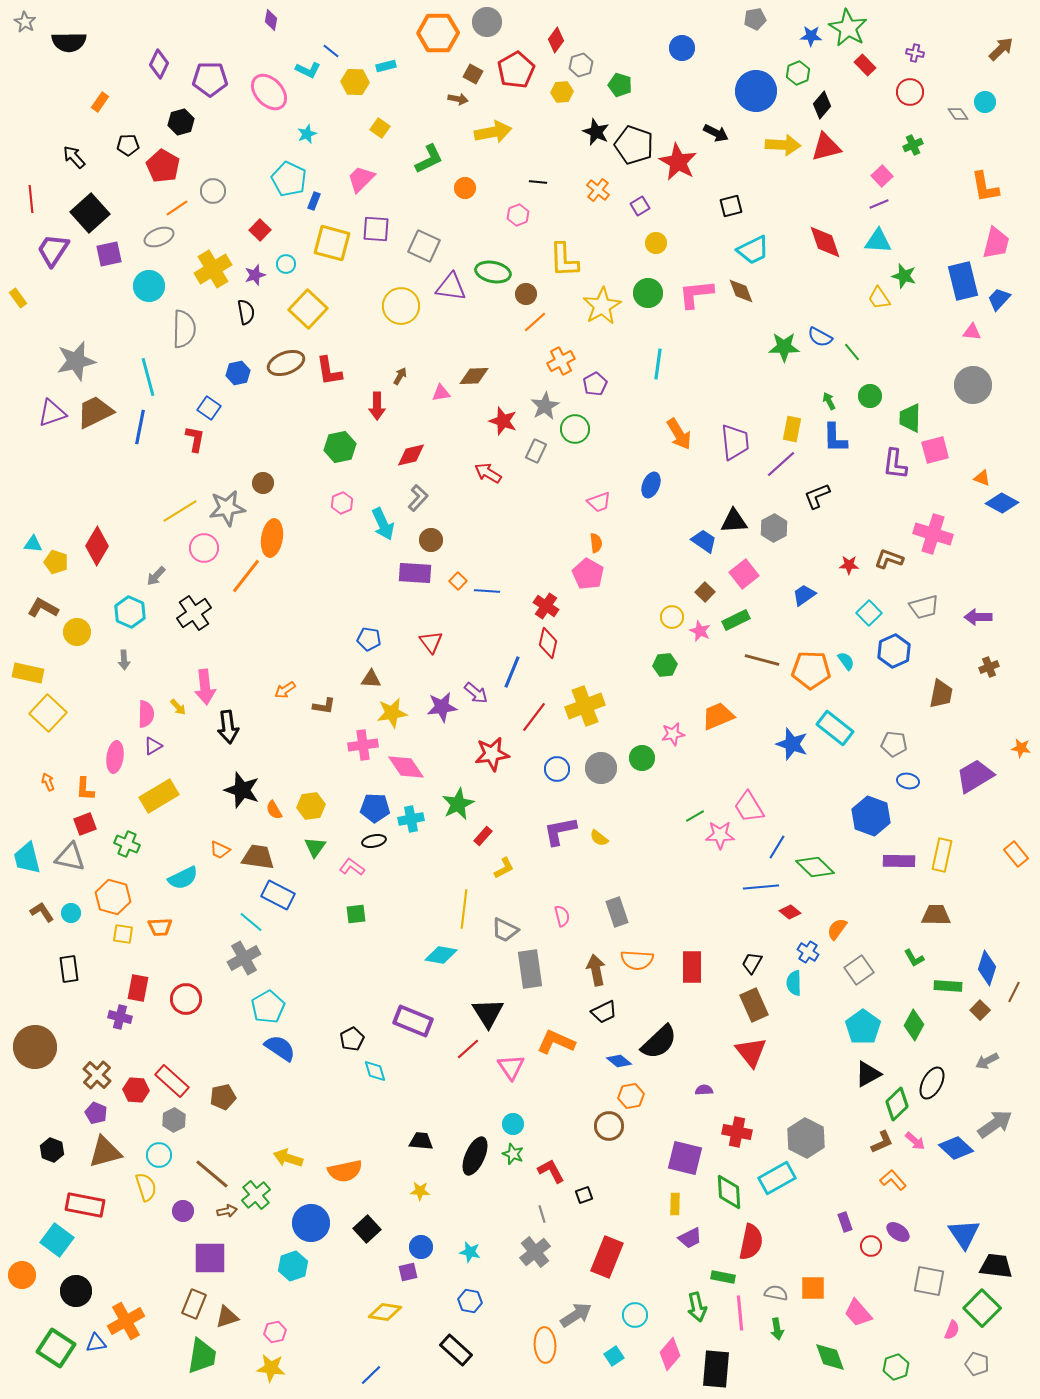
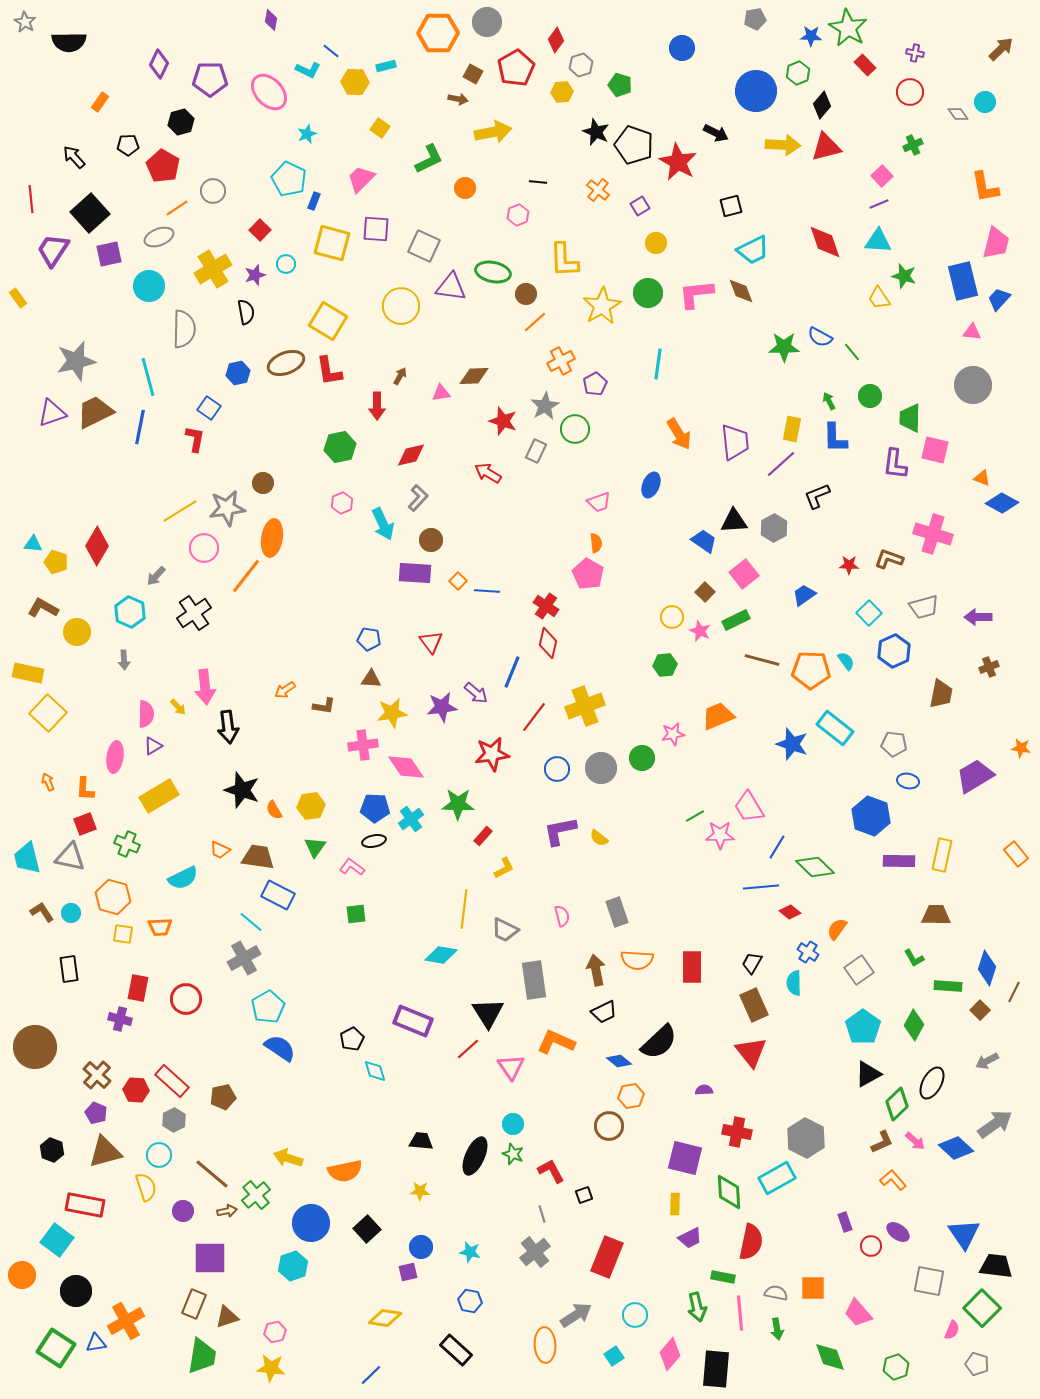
red pentagon at (516, 70): moved 2 px up
yellow square at (308, 309): moved 20 px right, 12 px down; rotated 12 degrees counterclockwise
pink square at (935, 450): rotated 28 degrees clockwise
green star at (458, 804): rotated 28 degrees clockwise
cyan cross at (411, 819): rotated 25 degrees counterclockwise
gray rectangle at (530, 969): moved 4 px right, 11 px down
purple cross at (120, 1017): moved 2 px down
yellow diamond at (385, 1312): moved 6 px down
